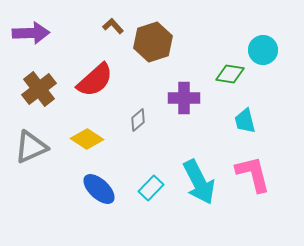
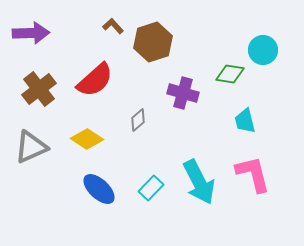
purple cross: moved 1 px left, 5 px up; rotated 16 degrees clockwise
